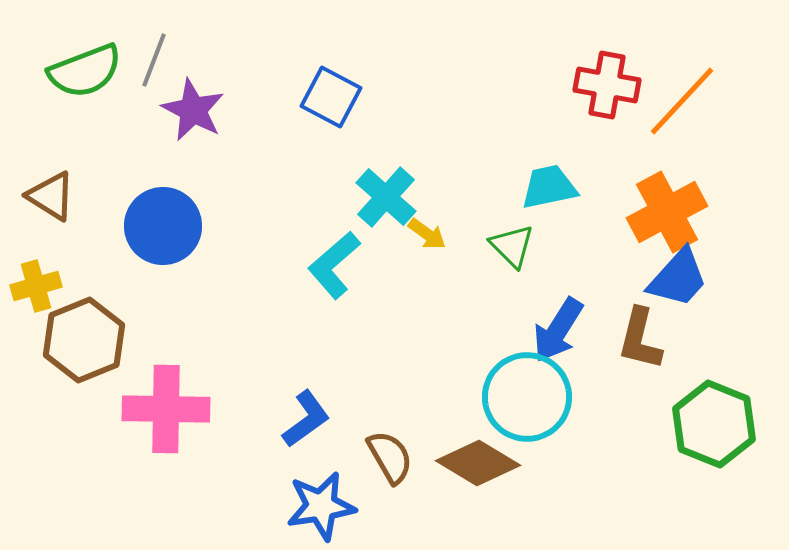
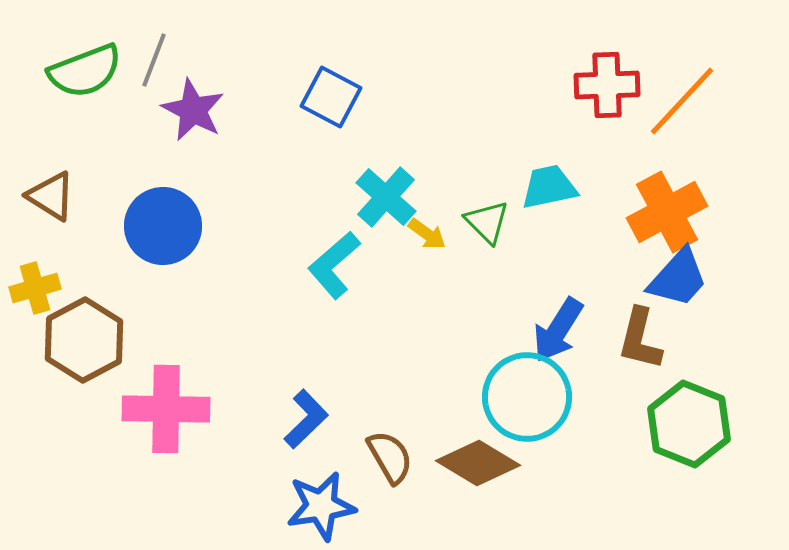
red cross: rotated 12 degrees counterclockwise
green triangle: moved 25 px left, 24 px up
yellow cross: moved 1 px left, 2 px down
brown hexagon: rotated 6 degrees counterclockwise
blue L-shape: rotated 8 degrees counterclockwise
green hexagon: moved 25 px left
